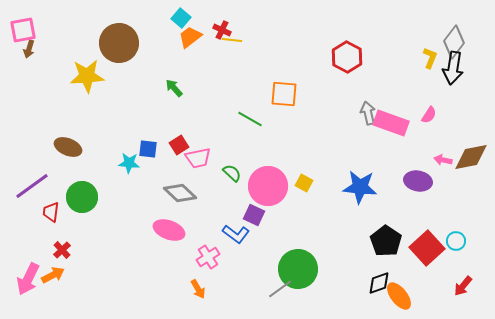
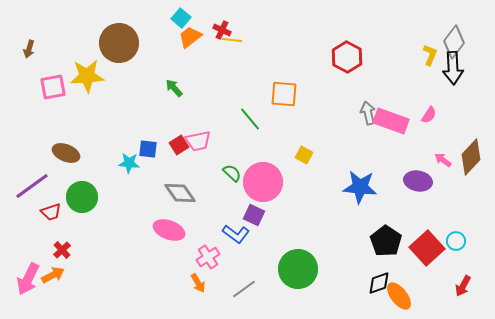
pink square at (23, 30): moved 30 px right, 57 px down
yellow L-shape at (430, 58): moved 3 px up
black arrow at (453, 68): rotated 12 degrees counterclockwise
green line at (250, 119): rotated 20 degrees clockwise
pink rectangle at (391, 123): moved 2 px up
brown ellipse at (68, 147): moved 2 px left, 6 px down
brown diamond at (471, 157): rotated 36 degrees counterclockwise
pink trapezoid at (198, 158): moved 17 px up
pink arrow at (443, 160): rotated 24 degrees clockwise
yellow square at (304, 183): moved 28 px up
pink circle at (268, 186): moved 5 px left, 4 px up
gray diamond at (180, 193): rotated 12 degrees clockwise
red trapezoid at (51, 212): rotated 115 degrees counterclockwise
red arrow at (463, 286): rotated 10 degrees counterclockwise
orange arrow at (198, 289): moved 6 px up
gray line at (280, 289): moved 36 px left
